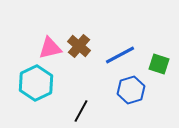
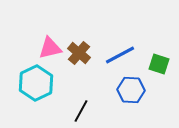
brown cross: moved 7 px down
blue hexagon: rotated 20 degrees clockwise
